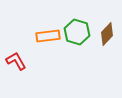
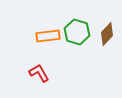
red L-shape: moved 23 px right, 12 px down
